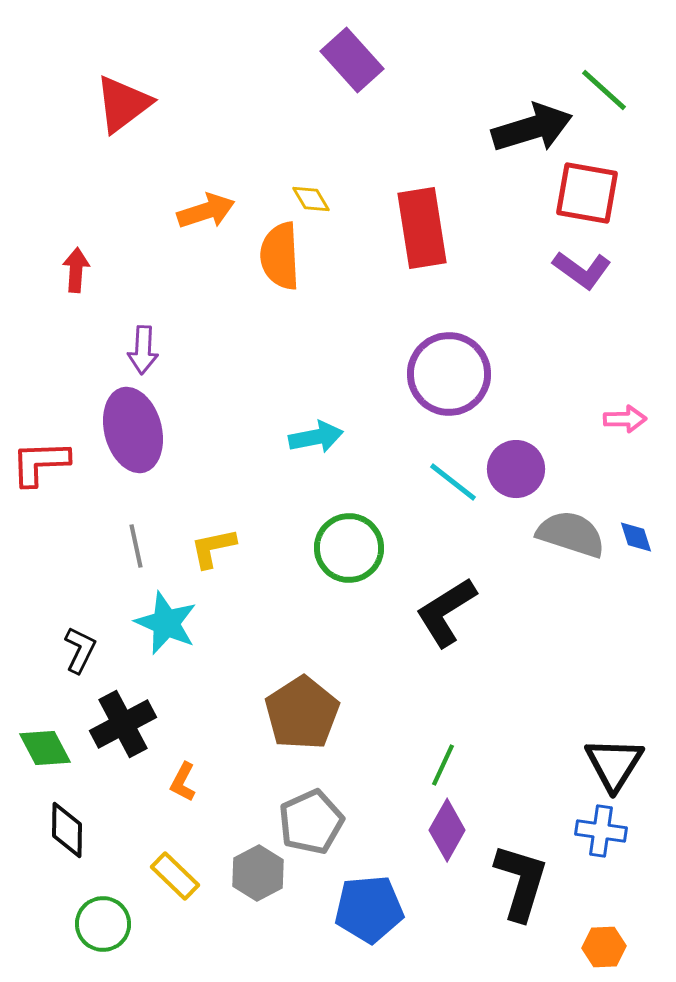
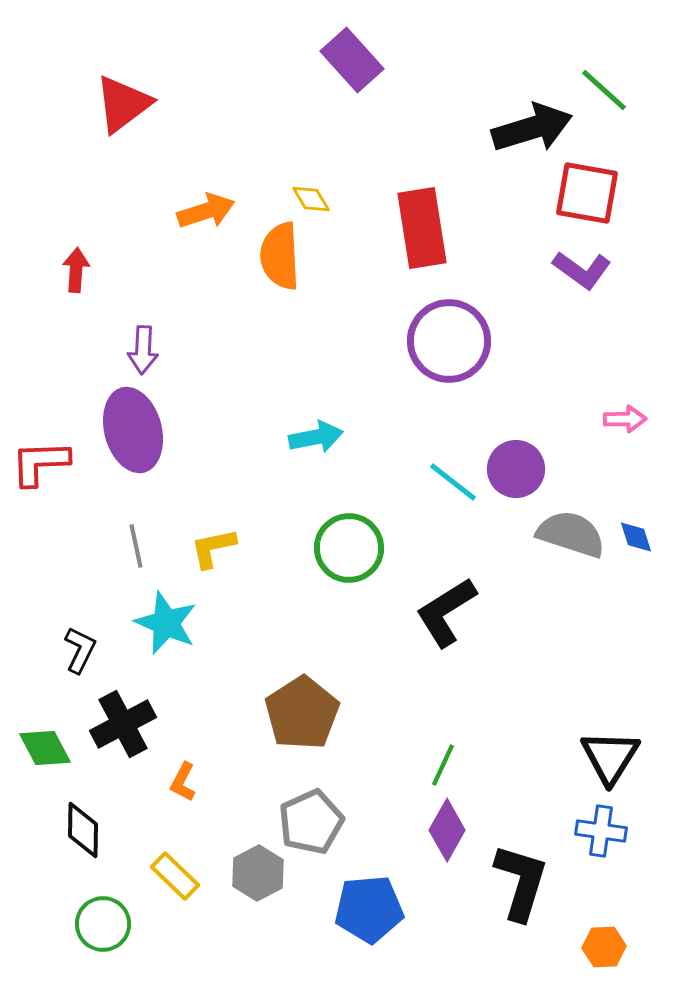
purple circle at (449, 374): moved 33 px up
black triangle at (614, 764): moved 4 px left, 7 px up
black diamond at (67, 830): moved 16 px right
